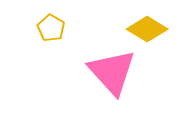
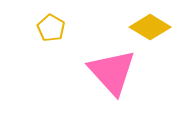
yellow diamond: moved 3 px right, 2 px up
